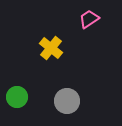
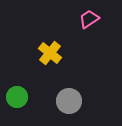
yellow cross: moved 1 px left, 5 px down
gray circle: moved 2 px right
